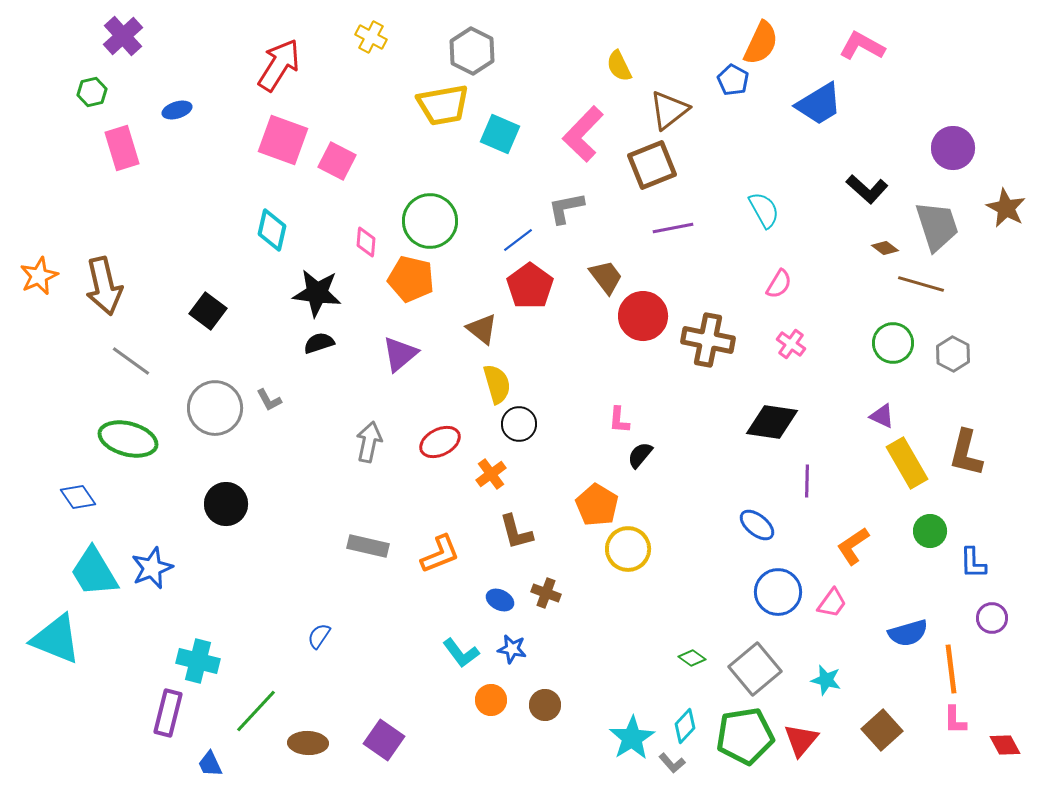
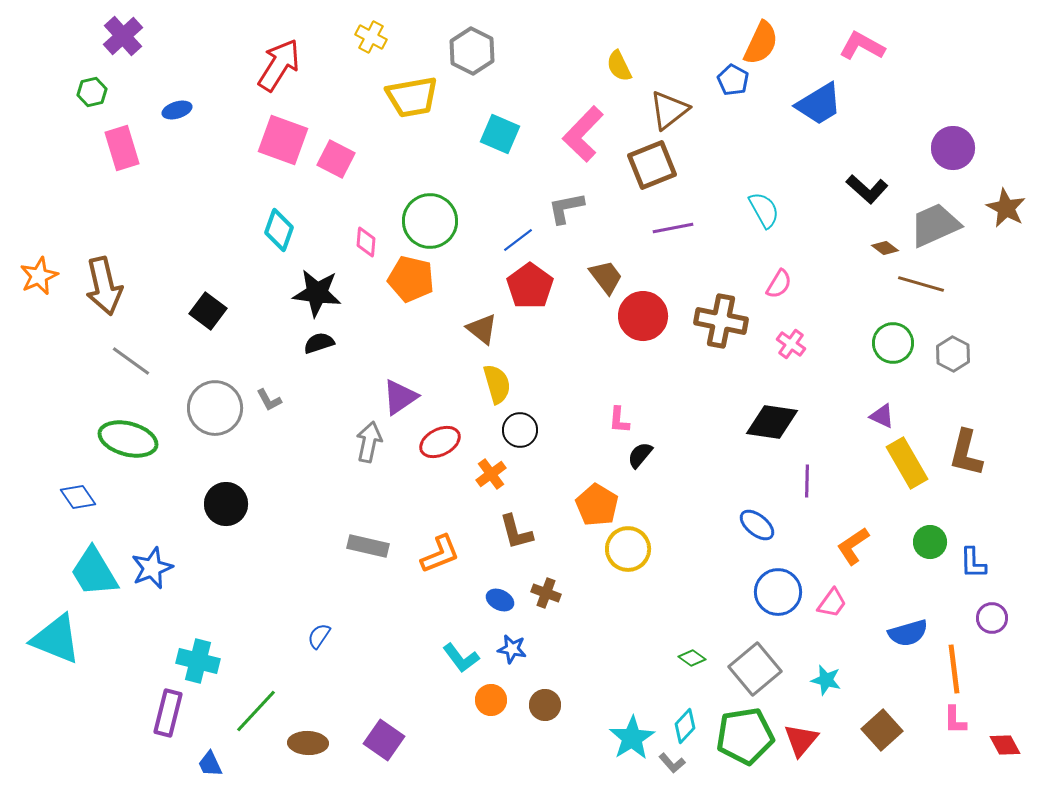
yellow trapezoid at (443, 105): moved 31 px left, 8 px up
pink square at (337, 161): moved 1 px left, 2 px up
gray trapezoid at (937, 226): moved 2 px left, 1 px up; rotated 96 degrees counterclockwise
cyan diamond at (272, 230): moved 7 px right; rotated 6 degrees clockwise
brown cross at (708, 340): moved 13 px right, 19 px up
purple triangle at (400, 354): moved 43 px down; rotated 6 degrees clockwise
black circle at (519, 424): moved 1 px right, 6 px down
green circle at (930, 531): moved 11 px down
cyan L-shape at (461, 653): moved 5 px down
orange line at (951, 669): moved 3 px right
